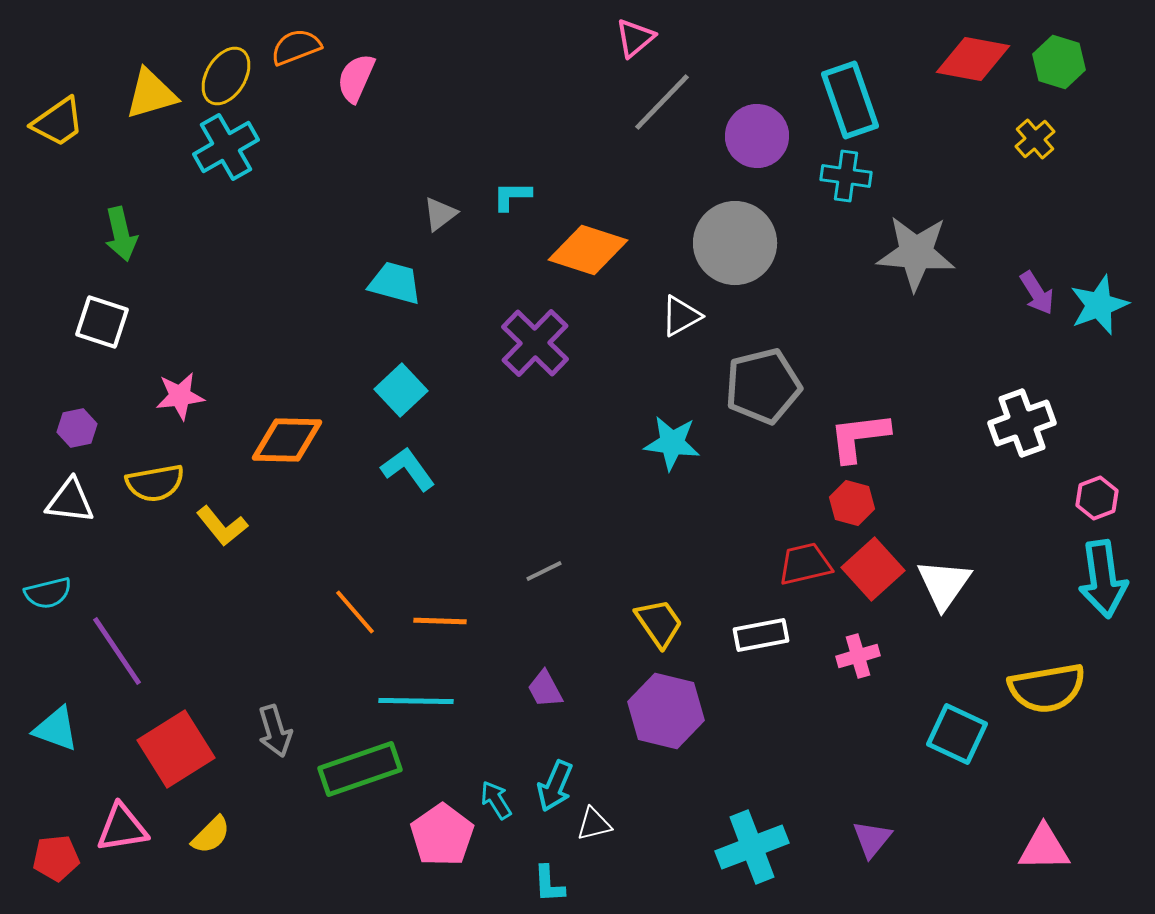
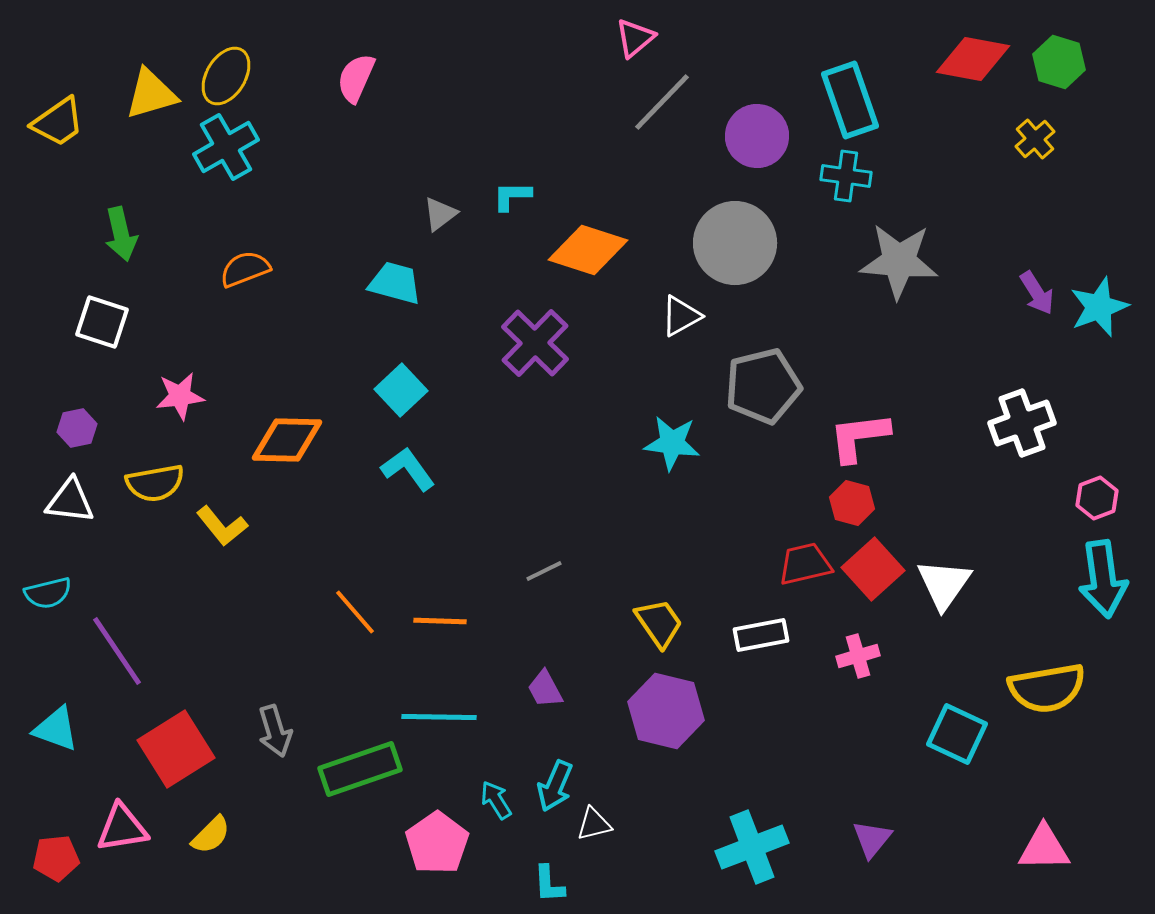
orange semicircle at (296, 47): moved 51 px left, 222 px down
gray star at (916, 253): moved 17 px left, 8 px down
cyan star at (1099, 305): moved 2 px down
cyan line at (416, 701): moved 23 px right, 16 px down
pink pentagon at (442, 835): moved 5 px left, 8 px down
